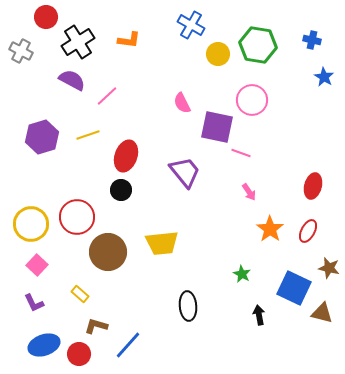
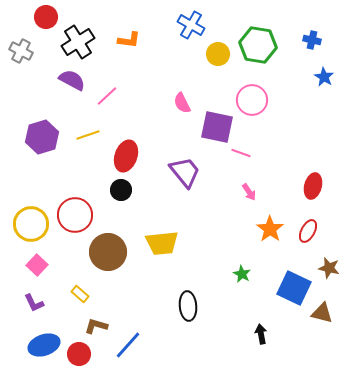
red circle at (77, 217): moved 2 px left, 2 px up
black arrow at (259, 315): moved 2 px right, 19 px down
